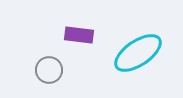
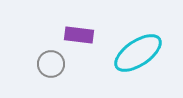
gray circle: moved 2 px right, 6 px up
